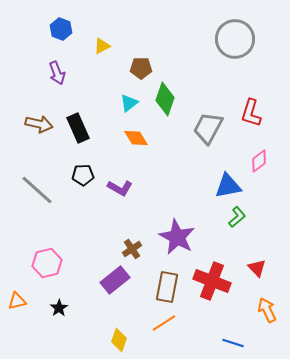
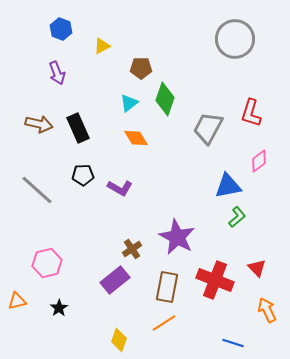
red cross: moved 3 px right, 1 px up
